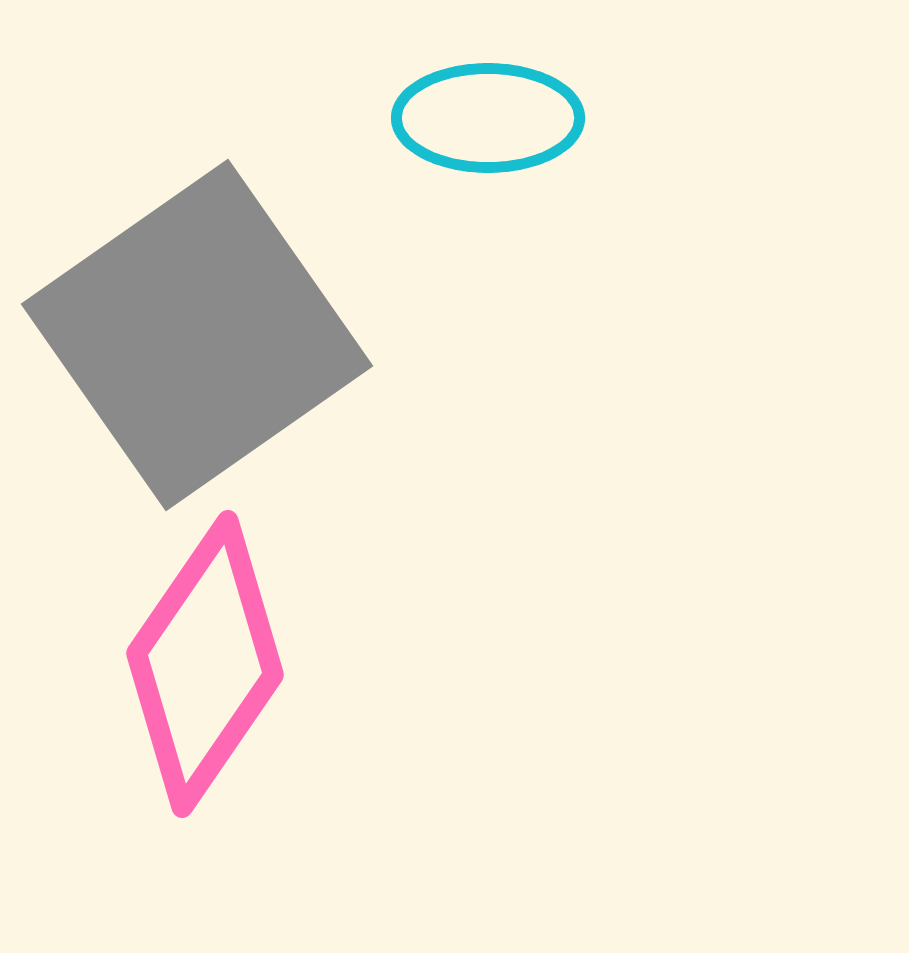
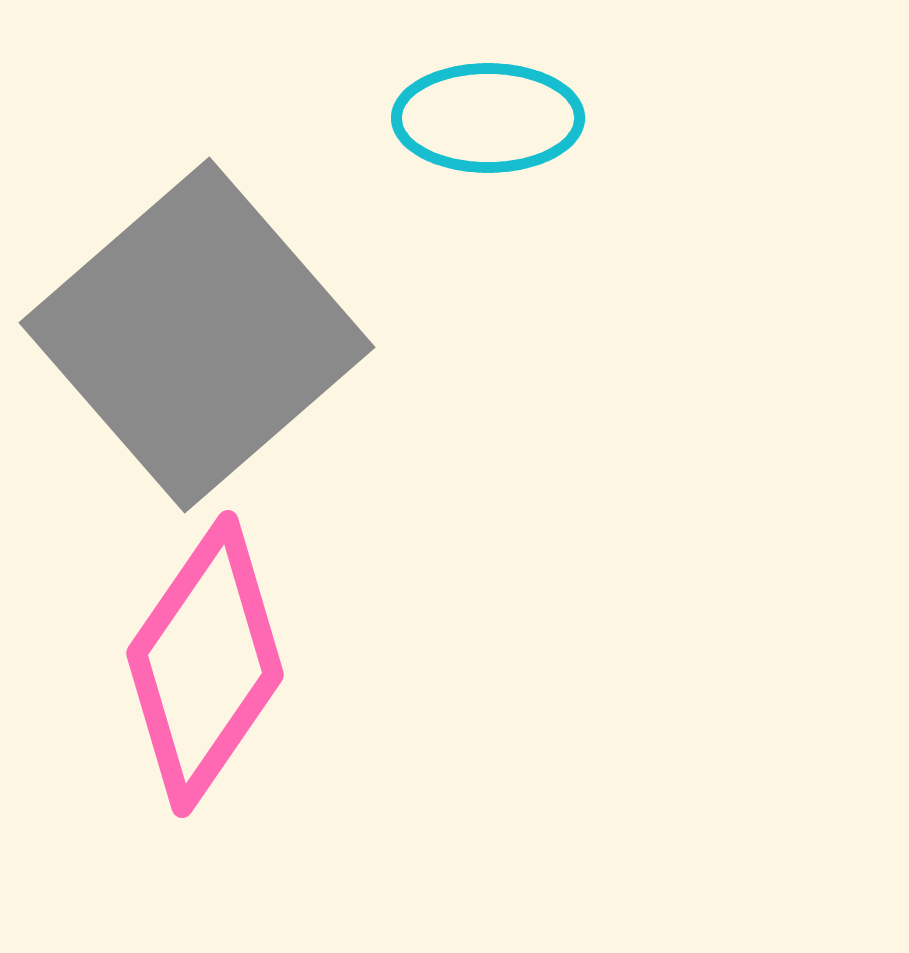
gray square: rotated 6 degrees counterclockwise
